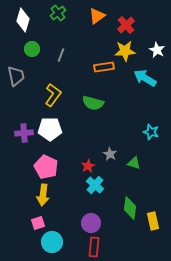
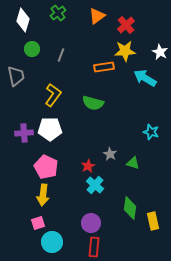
white star: moved 3 px right, 2 px down
green triangle: moved 1 px left
